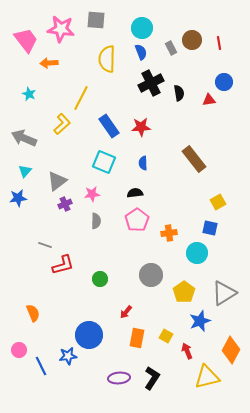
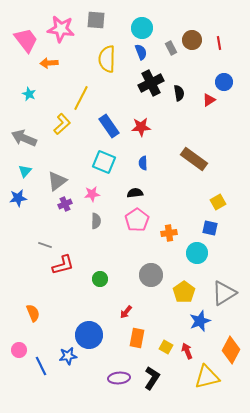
red triangle at (209, 100): rotated 24 degrees counterclockwise
brown rectangle at (194, 159): rotated 16 degrees counterclockwise
yellow square at (166, 336): moved 11 px down
